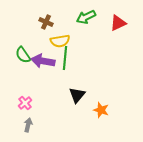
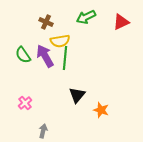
red triangle: moved 3 px right, 1 px up
purple arrow: moved 2 px right, 5 px up; rotated 50 degrees clockwise
gray arrow: moved 15 px right, 6 px down
